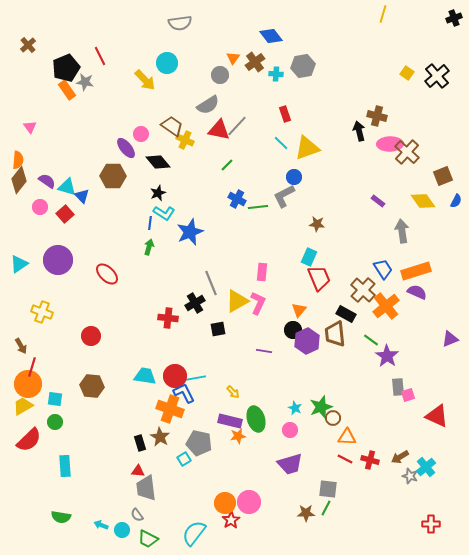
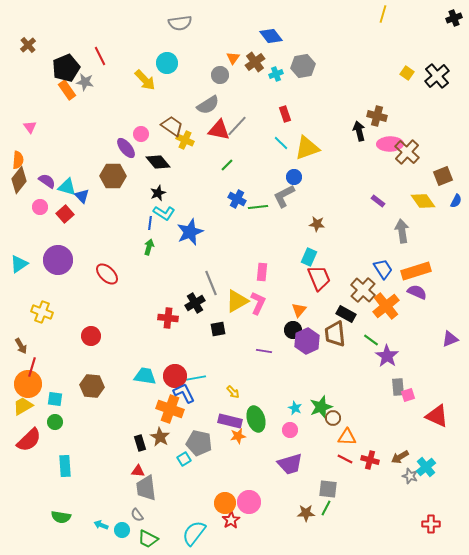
cyan cross at (276, 74): rotated 24 degrees counterclockwise
